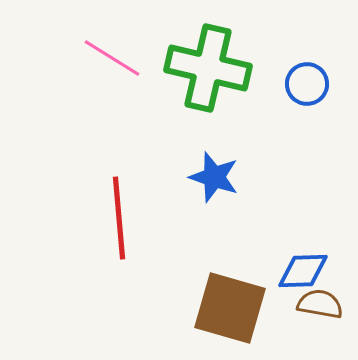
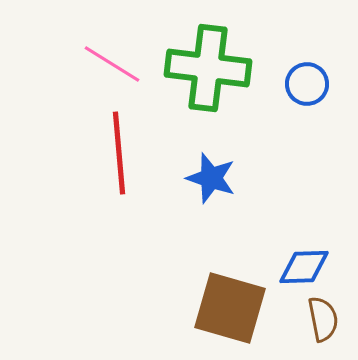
pink line: moved 6 px down
green cross: rotated 6 degrees counterclockwise
blue star: moved 3 px left, 1 px down
red line: moved 65 px up
blue diamond: moved 1 px right, 4 px up
brown semicircle: moved 3 px right, 15 px down; rotated 69 degrees clockwise
